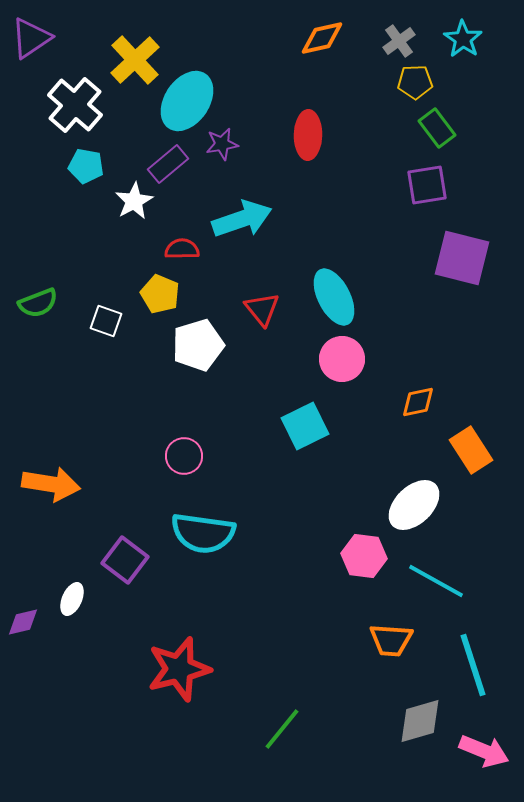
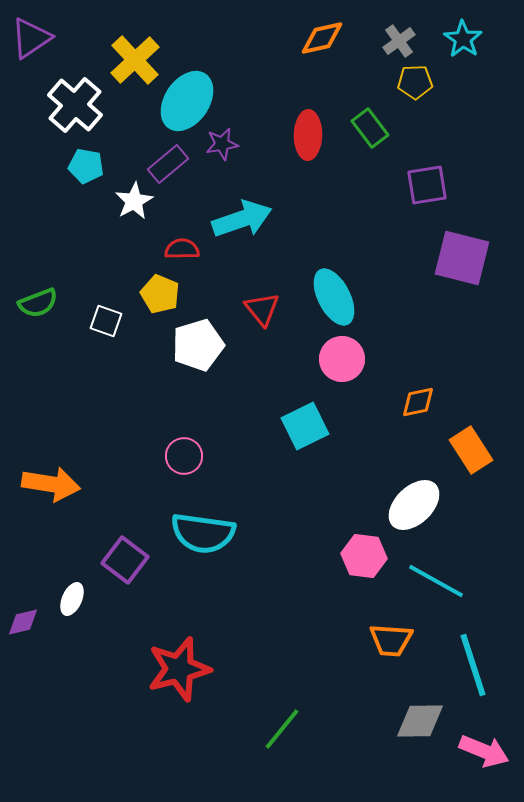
green rectangle at (437, 128): moved 67 px left
gray diamond at (420, 721): rotated 15 degrees clockwise
